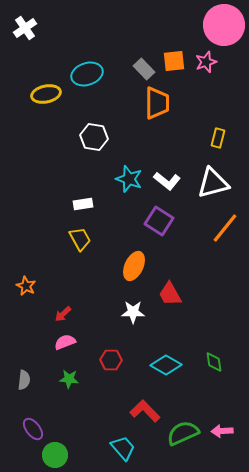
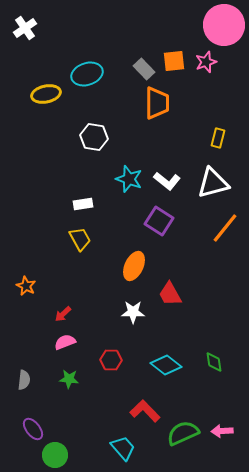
cyan diamond: rotated 8 degrees clockwise
